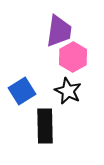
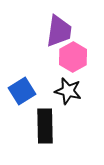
black star: rotated 12 degrees counterclockwise
